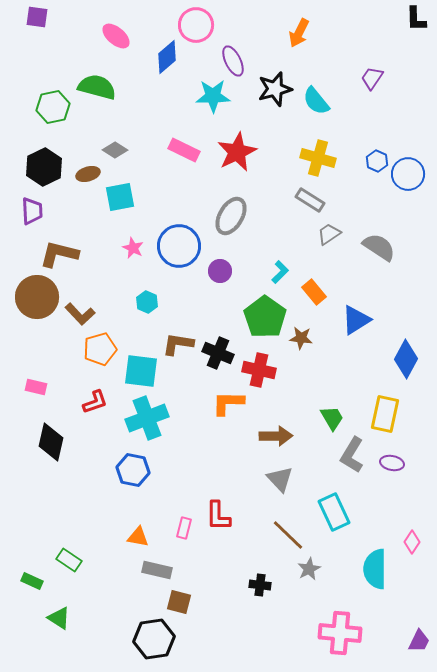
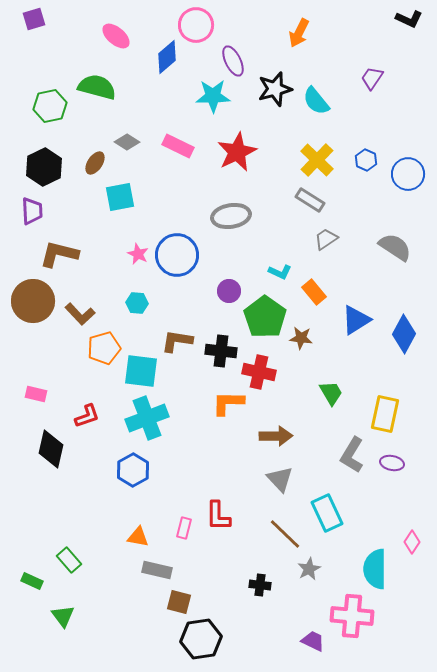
purple square at (37, 17): moved 3 px left, 2 px down; rotated 25 degrees counterclockwise
black L-shape at (416, 19): moved 7 px left; rotated 64 degrees counterclockwise
green hexagon at (53, 107): moved 3 px left, 1 px up
gray diamond at (115, 150): moved 12 px right, 8 px up
pink rectangle at (184, 150): moved 6 px left, 4 px up
yellow cross at (318, 158): moved 1 px left, 2 px down; rotated 28 degrees clockwise
blue hexagon at (377, 161): moved 11 px left, 1 px up
brown ellipse at (88, 174): moved 7 px right, 11 px up; rotated 40 degrees counterclockwise
gray ellipse at (231, 216): rotated 51 degrees clockwise
gray trapezoid at (329, 234): moved 3 px left, 5 px down
blue circle at (179, 246): moved 2 px left, 9 px down
gray semicircle at (379, 247): moved 16 px right
pink star at (133, 248): moved 5 px right, 6 px down
purple circle at (220, 271): moved 9 px right, 20 px down
cyan L-shape at (280, 272): rotated 70 degrees clockwise
brown circle at (37, 297): moved 4 px left, 4 px down
cyan hexagon at (147, 302): moved 10 px left, 1 px down; rotated 20 degrees counterclockwise
brown L-shape at (178, 344): moved 1 px left, 3 px up
orange pentagon at (100, 349): moved 4 px right, 1 px up
black cross at (218, 353): moved 3 px right, 2 px up; rotated 16 degrees counterclockwise
blue diamond at (406, 359): moved 2 px left, 25 px up
red cross at (259, 370): moved 2 px down
pink rectangle at (36, 387): moved 7 px down
red L-shape at (95, 402): moved 8 px left, 14 px down
green trapezoid at (332, 418): moved 1 px left, 25 px up
black diamond at (51, 442): moved 7 px down
blue hexagon at (133, 470): rotated 20 degrees clockwise
cyan rectangle at (334, 512): moved 7 px left, 1 px down
brown line at (288, 535): moved 3 px left, 1 px up
green rectangle at (69, 560): rotated 15 degrees clockwise
green triangle at (59, 618): moved 4 px right, 2 px up; rotated 20 degrees clockwise
pink cross at (340, 633): moved 12 px right, 17 px up
black hexagon at (154, 639): moved 47 px right
purple trapezoid at (419, 641): moved 106 px left; rotated 90 degrees counterclockwise
